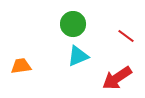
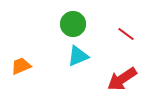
red line: moved 2 px up
orange trapezoid: rotated 15 degrees counterclockwise
red arrow: moved 5 px right, 1 px down
